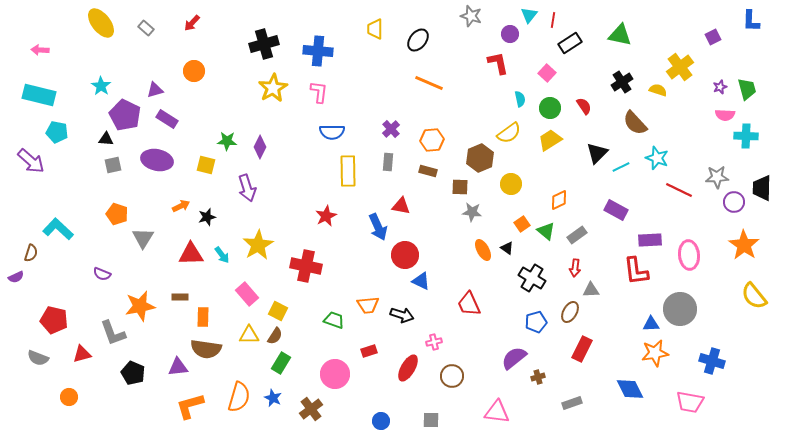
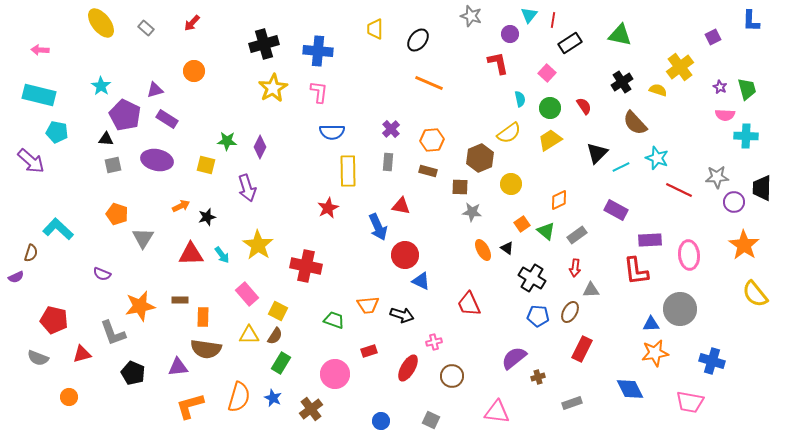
purple star at (720, 87): rotated 24 degrees counterclockwise
red star at (326, 216): moved 2 px right, 8 px up
yellow star at (258, 245): rotated 8 degrees counterclockwise
yellow semicircle at (754, 296): moved 1 px right, 2 px up
brown rectangle at (180, 297): moved 3 px down
blue pentagon at (536, 322): moved 2 px right, 6 px up; rotated 20 degrees clockwise
gray square at (431, 420): rotated 24 degrees clockwise
